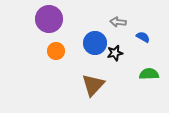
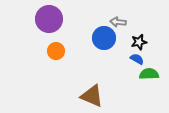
blue semicircle: moved 6 px left, 22 px down
blue circle: moved 9 px right, 5 px up
black star: moved 24 px right, 11 px up
brown triangle: moved 1 px left, 11 px down; rotated 50 degrees counterclockwise
